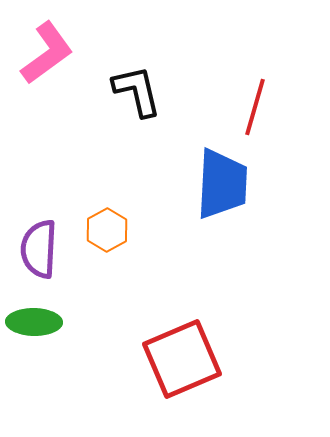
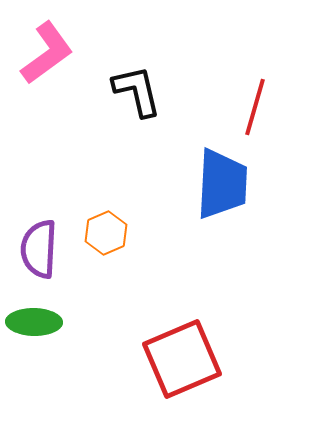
orange hexagon: moved 1 px left, 3 px down; rotated 6 degrees clockwise
